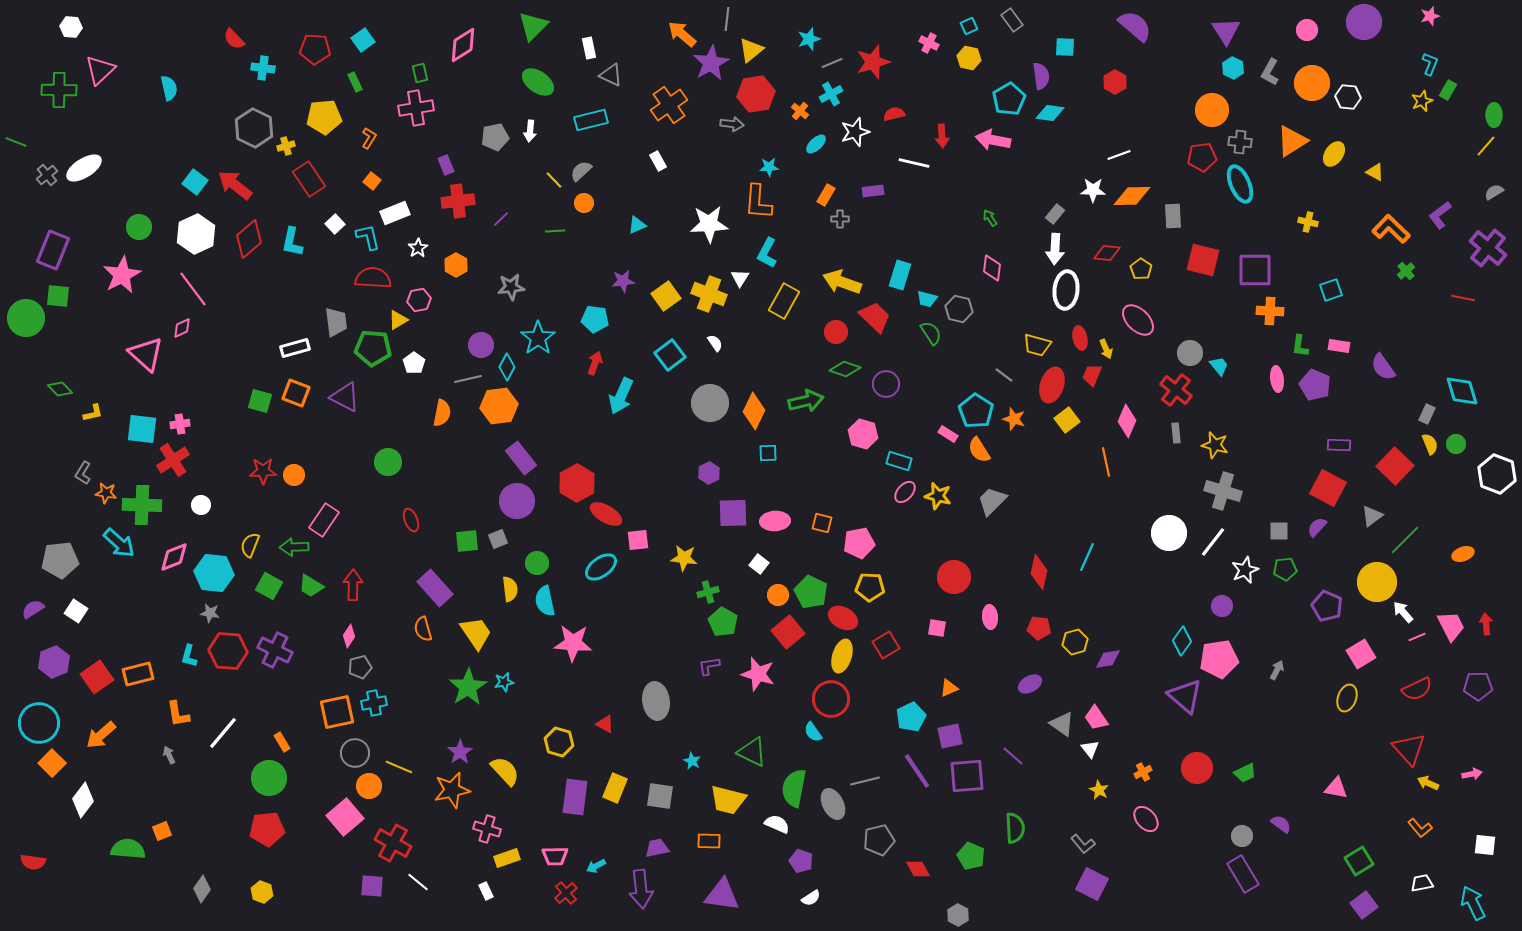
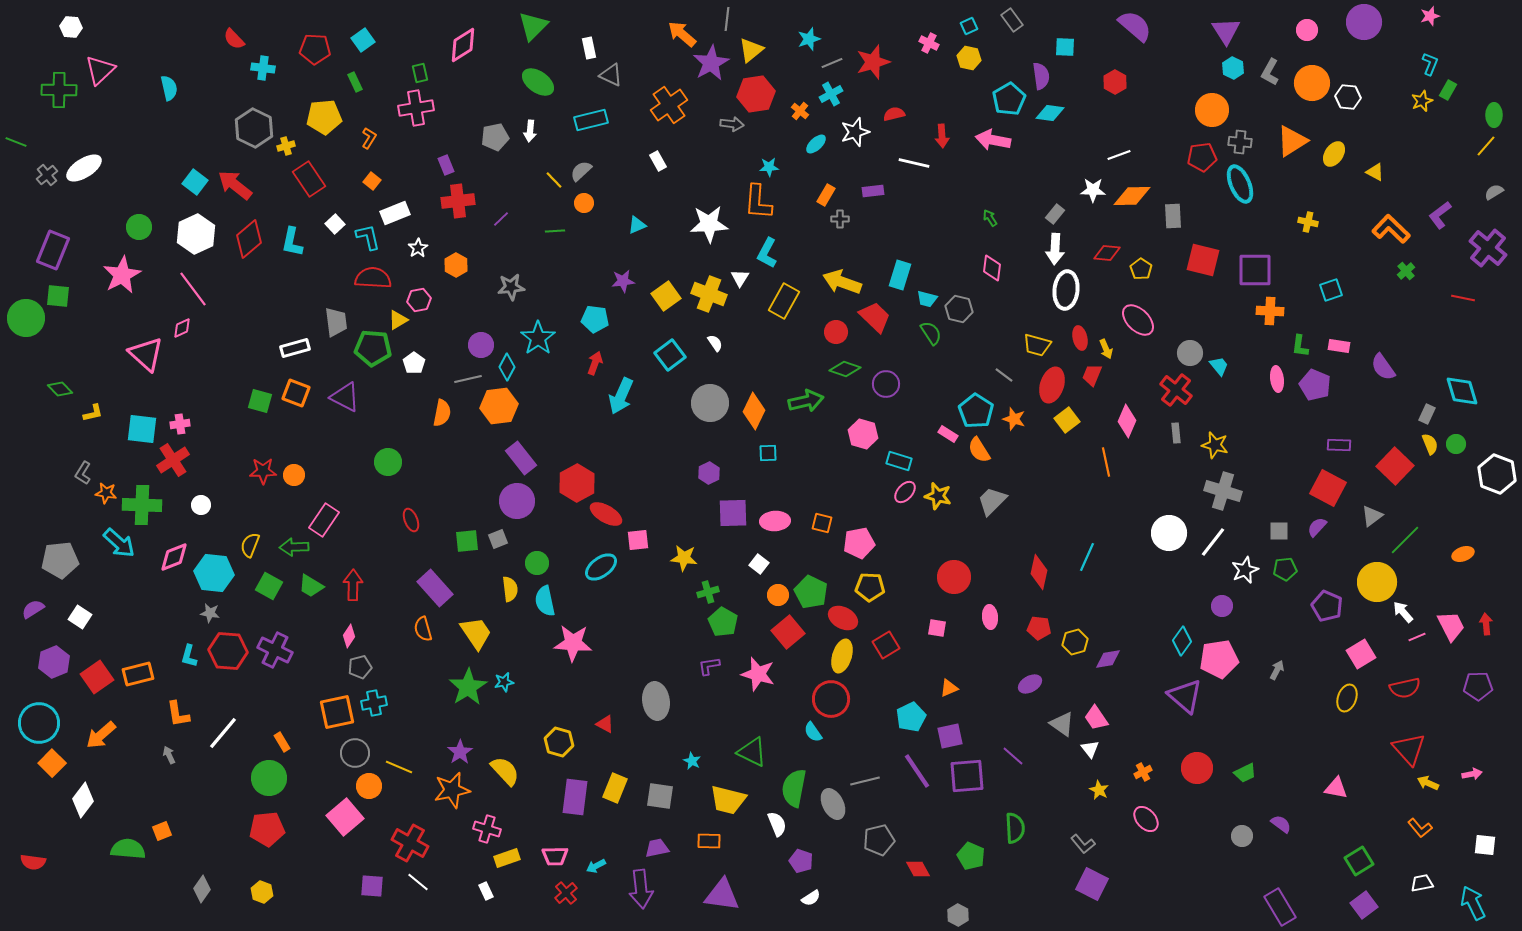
white square at (76, 611): moved 4 px right, 6 px down
red semicircle at (1417, 689): moved 12 px left, 1 px up; rotated 12 degrees clockwise
white semicircle at (777, 824): rotated 45 degrees clockwise
red cross at (393, 843): moved 17 px right
purple rectangle at (1243, 874): moved 37 px right, 33 px down
